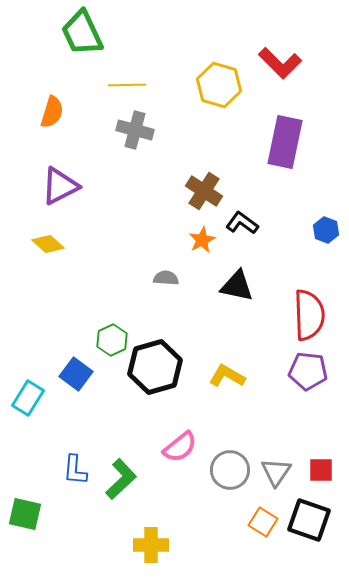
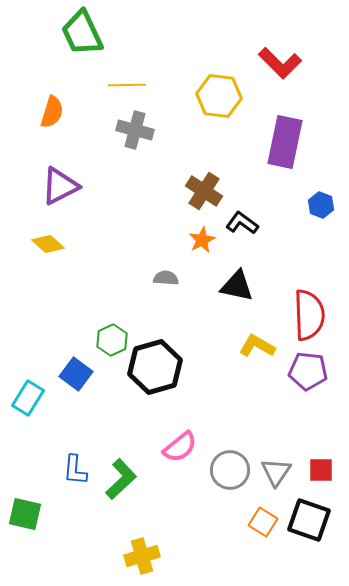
yellow hexagon: moved 11 px down; rotated 9 degrees counterclockwise
blue hexagon: moved 5 px left, 25 px up
yellow L-shape: moved 30 px right, 30 px up
yellow cross: moved 9 px left, 11 px down; rotated 16 degrees counterclockwise
